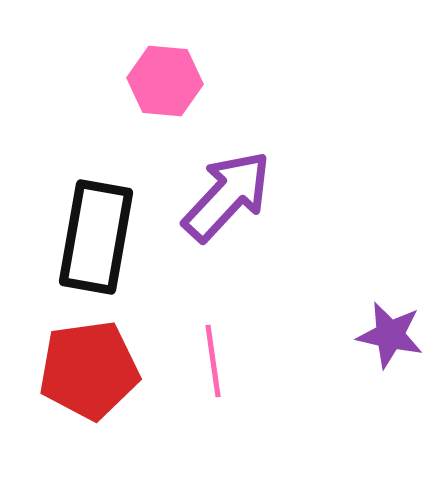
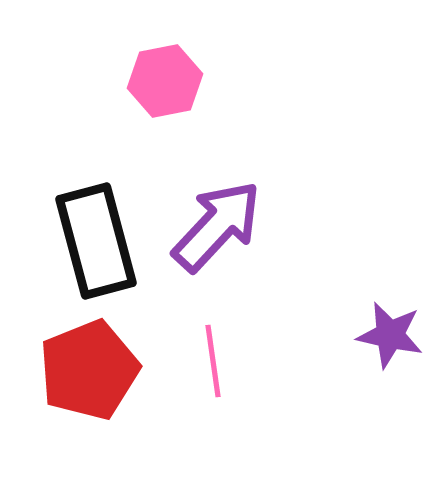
pink hexagon: rotated 16 degrees counterclockwise
purple arrow: moved 10 px left, 30 px down
black rectangle: moved 4 px down; rotated 25 degrees counterclockwise
red pentagon: rotated 14 degrees counterclockwise
